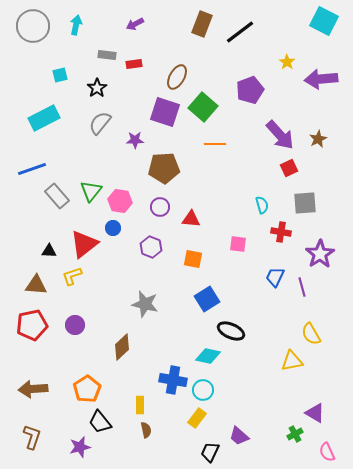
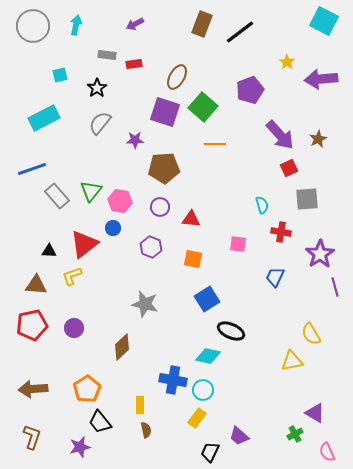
gray square at (305, 203): moved 2 px right, 4 px up
purple line at (302, 287): moved 33 px right
purple circle at (75, 325): moved 1 px left, 3 px down
